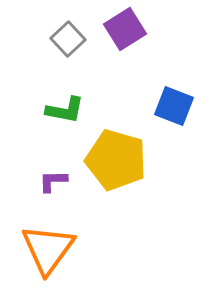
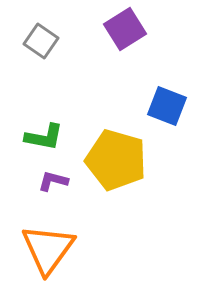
gray square: moved 27 px left, 2 px down; rotated 12 degrees counterclockwise
blue square: moved 7 px left
green L-shape: moved 21 px left, 27 px down
purple L-shape: rotated 16 degrees clockwise
